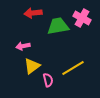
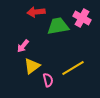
red arrow: moved 3 px right, 1 px up
pink arrow: rotated 40 degrees counterclockwise
